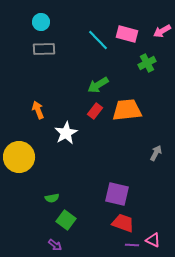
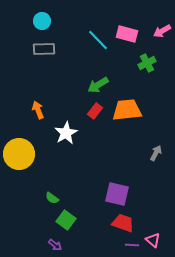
cyan circle: moved 1 px right, 1 px up
yellow circle: moved 3 px up
green semicircle: rotated 48 degrees clockwise
pink triangle: rotated 14 degrees clockwise
